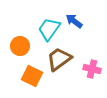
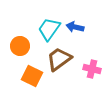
blue arrow: moved 1 px right, 6 px down; rotated 24 degrees counterclockwise
